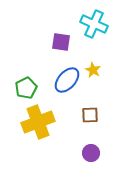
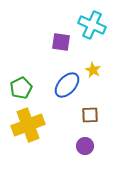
cyan cross: moved 2 px left, 1 px down
blue ellipse: moved 5 px down
green pentagon: moved 5 px left
yellow cross: moved 10 px left, 3 px down
purple circle: moved 6 px left, 7 px up
